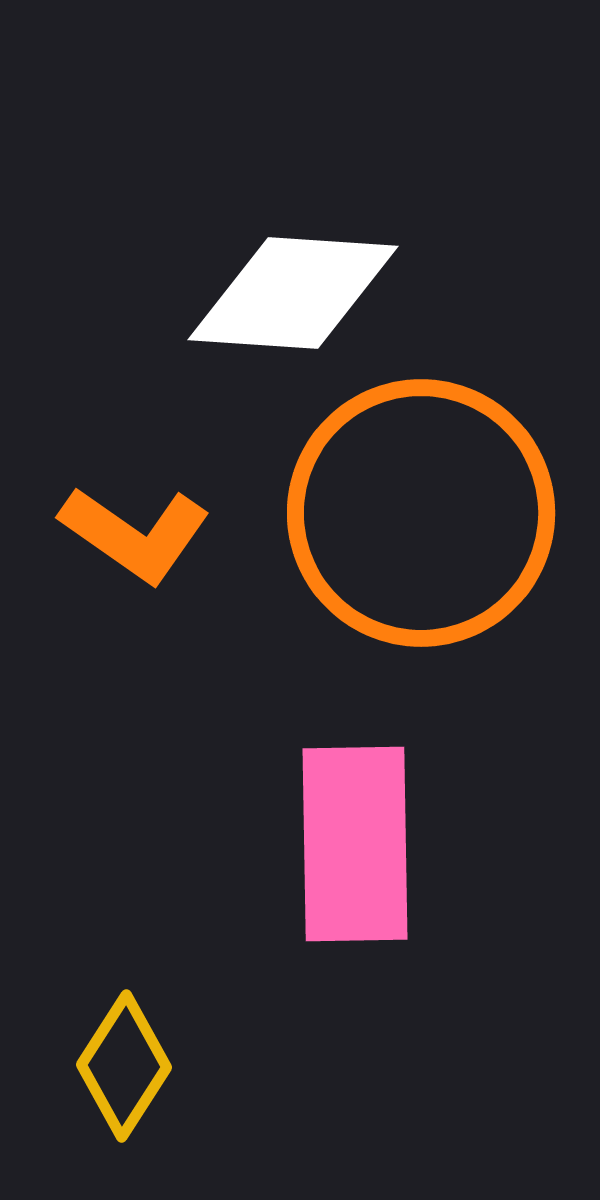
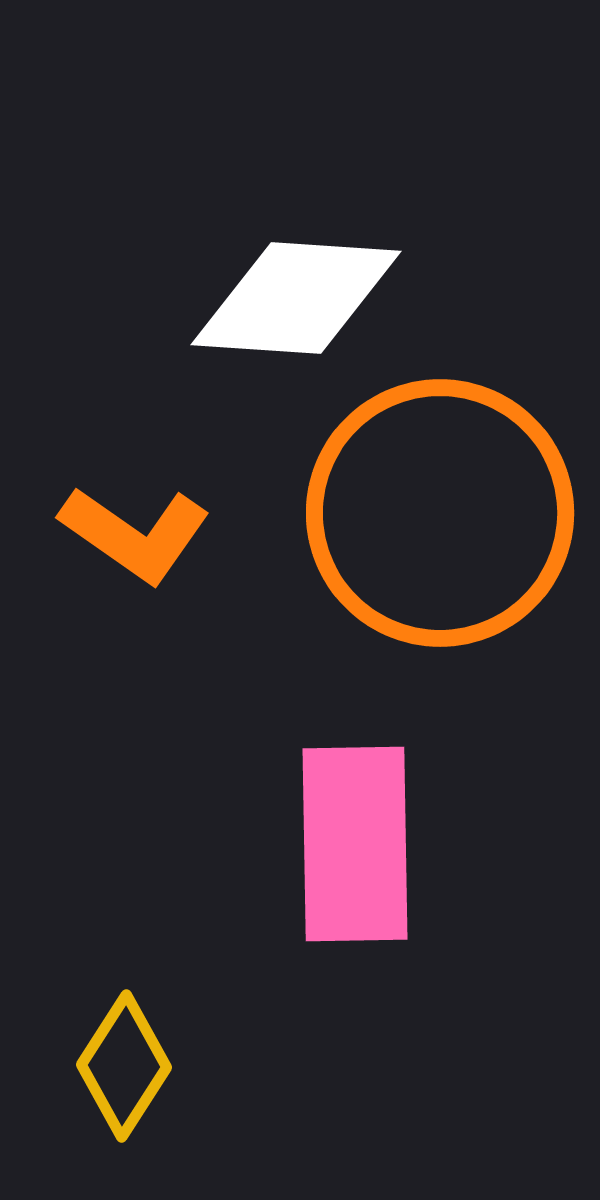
white diamond: moved 3 px right, 5 px down
orange circle: moved 19 px right
